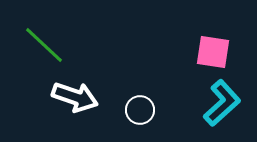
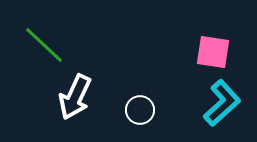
white arrow: rotated 96 degrees clockwise
